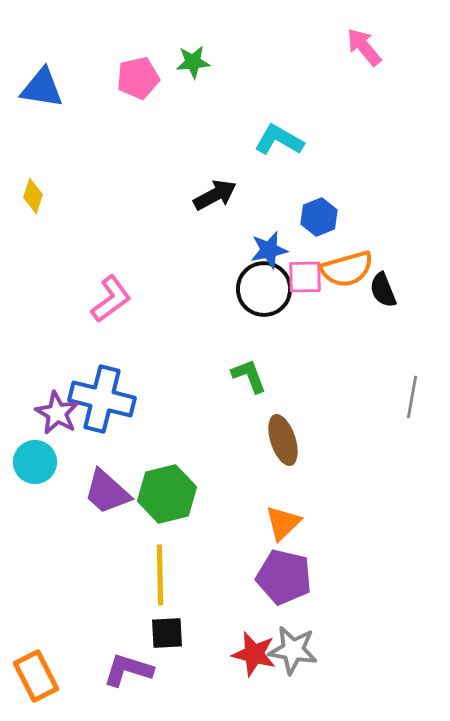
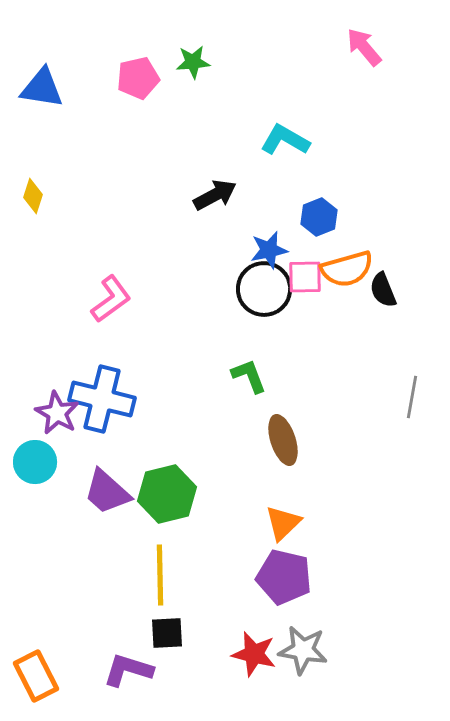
cyan L-shape: moved 6 px right
gray star: moved 10 px right
